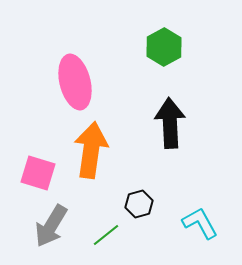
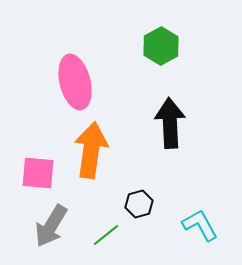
green hexagon: moved 3 px left, 1 px up
pink square: rotated 12 degrees counterclockwise
cyan L-shape: moved 2 px down
